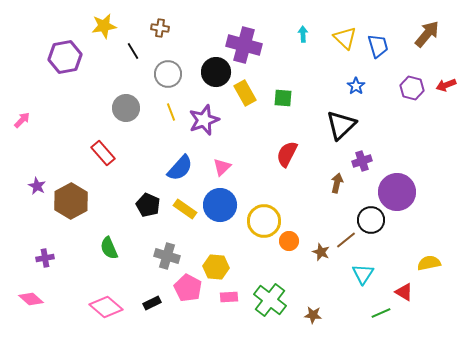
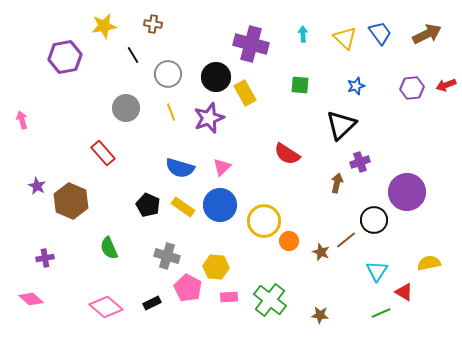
brown cross at (160, 28): moved 7 px left, 4 px up
brown arrow at (427, 34): rotated 24 degrees clockwise
purple cross at (244, 45): moved 7 px right, 1 px up
blue trapezoid at (378, 46): moved 2 px right, 13 px up; rotated 20 degrees counterclockwise
black line at (133, 51): moved 4 px down
black circle at (216, 72): moved 5 px down
blue star at (356, 86): rotated 18 degrees clockwise
purple hexagon at (412, 88): rotated 20 degrees counterclockwise
green square at (283, 98): moved 17 px right, 13 px up
pink arrow at (22, 120): rotated 60 degrees counterclockwise
purple star at (204, 120): moved 5 px right, 2 px up
red semicircle at (287, 154): rotated 84 degrees counterclockwise
purple cross at (362, 161): moved 2 px left, 1 px down
blue semicircle at (180, 168): rotated 64 degrees clockwise
purple circle at (397, 192): moved 10 px right
brown hexagon at (71, 201): rotated 8 degrees counterclockwise
yellow rectangle at (185, 209): moved 2 px left, 2 px up
black circle at (371, 220): moved 3 px right
cyan triangle at (363, 274): moved 14 px right, 3 px up
brown star at (313, 315): moved 7 px right
